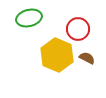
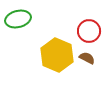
green ellipse: moved 11 px left, 1 px down
red circle: moved 11 px right, 2 px down
